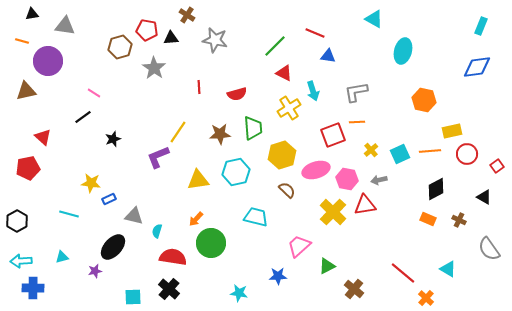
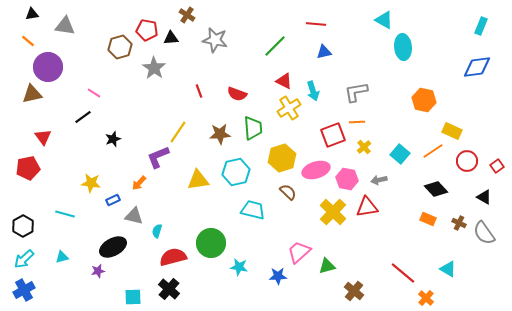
cyan triangle at (374, 19): moved 10 px right, 1 px down
red line at (315, 33): moved 1 px right, 9 px up; rotated 18 degrees counterclockwise
orange line at (22, 41): moved 6 px right; rotated 24 degrees clockwise
cyan ellipse at (403, 51): moved 4 px up; rotated 20 degrees counterclockwise
blue triangle at (328, 56): moved 4 px left, 4 px up; rotated 21 degrees counterclockwise
purple circle at (48, 61): moved 6 px down
red triangle at (284, 73): moved 8 px down
red line at (199, 87): moved 4 px down; rotated 16 degrees counterclockwise
brown triangle at (26, 91): moved 6 px right, 3 px down
red semicircle at (237, 94): rotated 36 degrees clockwise
yellow rectangle at (452, 131): rotated 36 degrees clockwise
red triangle at (43, 137): rotated 12 degrees clockwise
yellow cross at (371, 150): moved 7 px left, 3 px up
orange line at (430, 151): moved 3 px right; rotated 30 degrees counterclockwise
cyan square at (400, 154): rotated 24 degrees counterclockwise
red circle at (467, 154): moved 7 px down
yellow hexagon at (282, 155): moved 3 px down
black diamond at (436, 189): rotated 75 degrees clockwise
brown semicircle at (287, 190): moved 1 px right, 2 px down
blue rectangle at (109, 199): moved 4 px right, 1 px down
red triangle at (365, 205): moved 2 px right, 2 px down
cyan line at (69, 214): moved 4 px left
cyan trapezoid at (256, 217): moved 3 px left, 7 px up
orange arrow at (196, 219): moved 57 px left, 36 px up
brown cross at (459, 220): moved 3 px down
black hexagon at (17, 221): moved 6 px right, 5 px down
pink trapezoid at (299, 246): moved 6 px down
black ellipse at (113, 247): rotated 20 degrees clockwise
gray semicircle at (489, 249): moved 5 px left, 16 px up
red semicircle at (173, 257): rotated 24 degrees counterclockwise
cyan arrow at (21, 261): moved 3 px right, 2 px up; rotated 40 degrees counterclockwise
green triangle at (327, 266): rotated 12 degrees clockwise
purple star at (95, 271): moved 3 px right
blue cross at (33, 288): moved 9 px left, 2 px down; rotated 30 degrees counterclockwise
brown cross at (354, 289): moved 2 px down
cyan star at (239, 293): moved 26 px up
